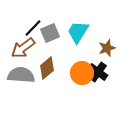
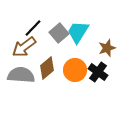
gray square: moved 9 px right; rotated 18 degrees counterclockwise
brown arrow: moved 1 px right, 1 px up
orange circle: moved 7 px left, 3 px up
